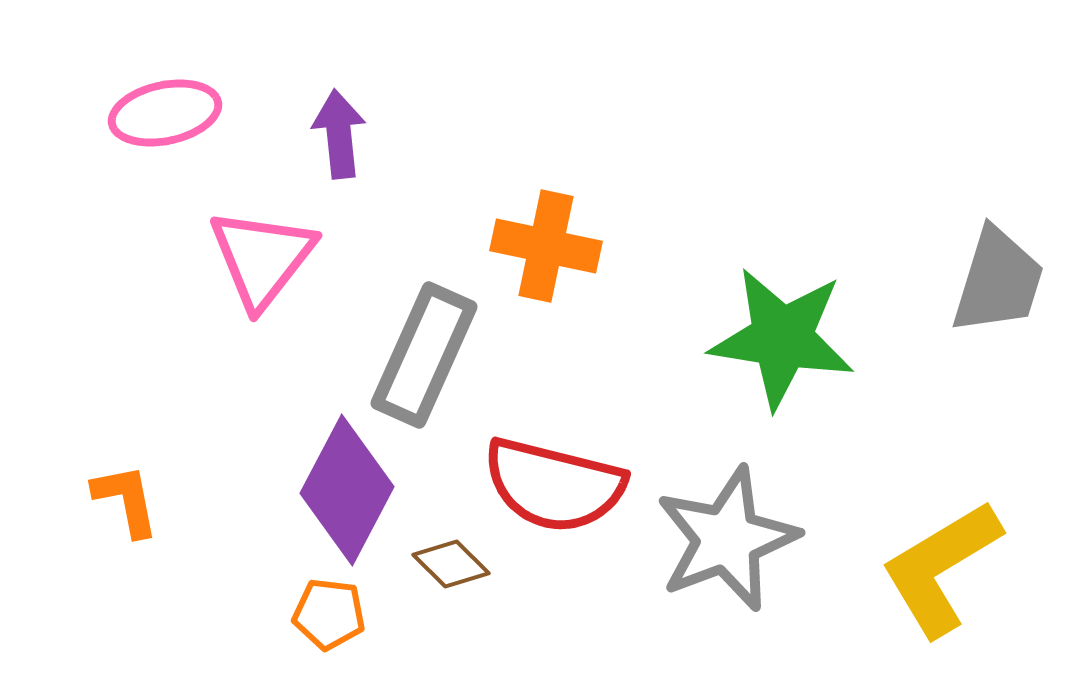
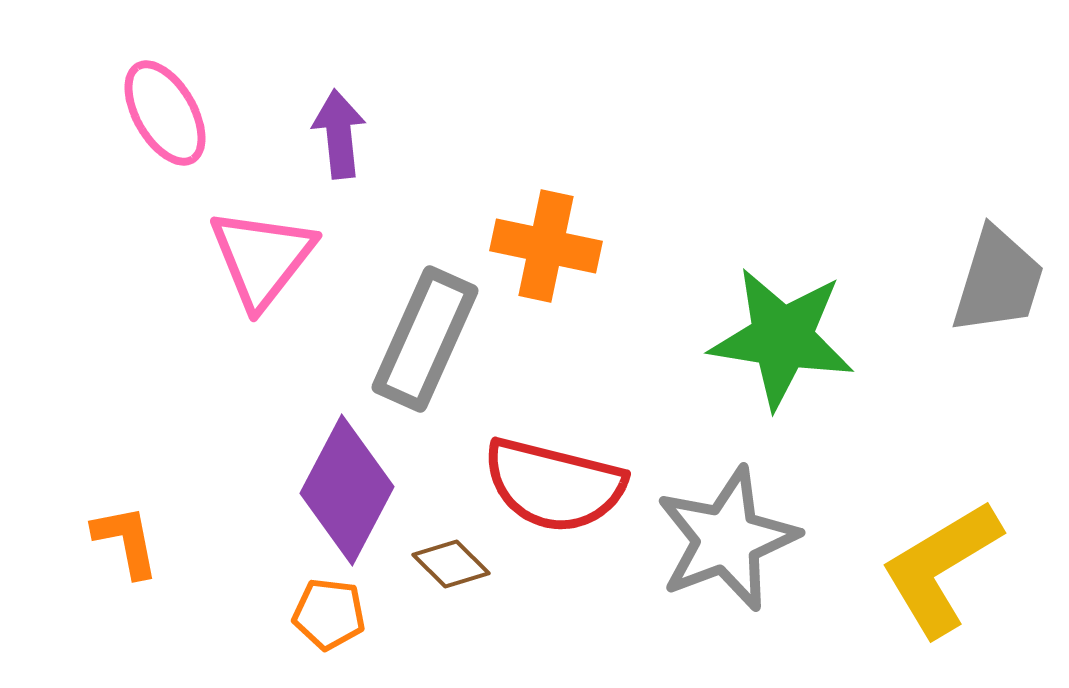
pink ellipse: rotated 72 degrees clockwise
gray rectangle: moved 1 px right, 16 px up
orange L-shape: moved 41 px down
